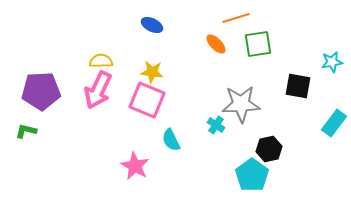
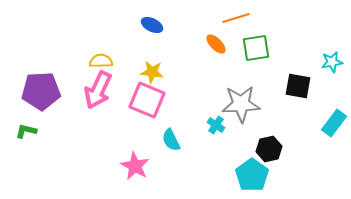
green square: moved 2 px left, 4 px down
